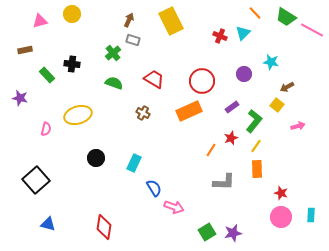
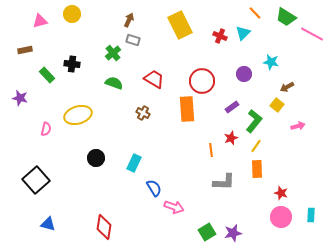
yellow rectangle at (171, 21): moved 9 px right, 4 px down
pink line at (312, 30): moved 4 px down
orange rectangle at (189, 111): moved 2 px left, 2 px up; rotated 70 degrees counterclockwise
orange line at (211, 150): rotated 40 degrees counterclockwise
